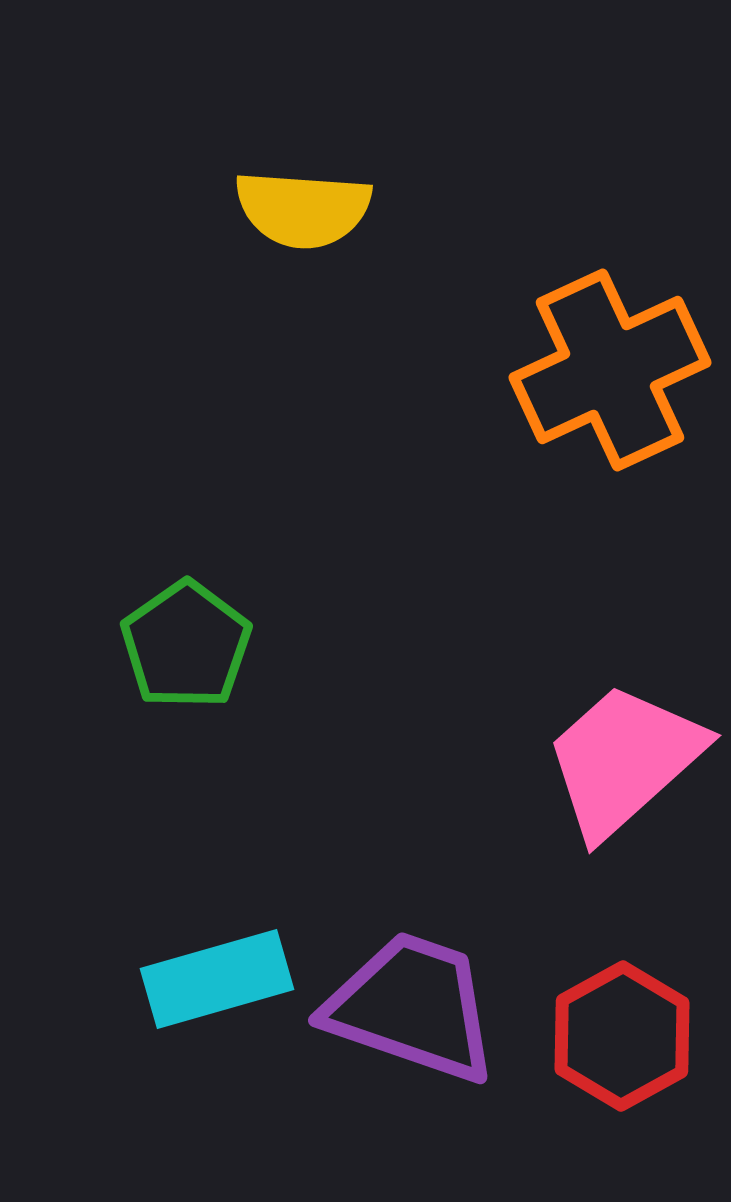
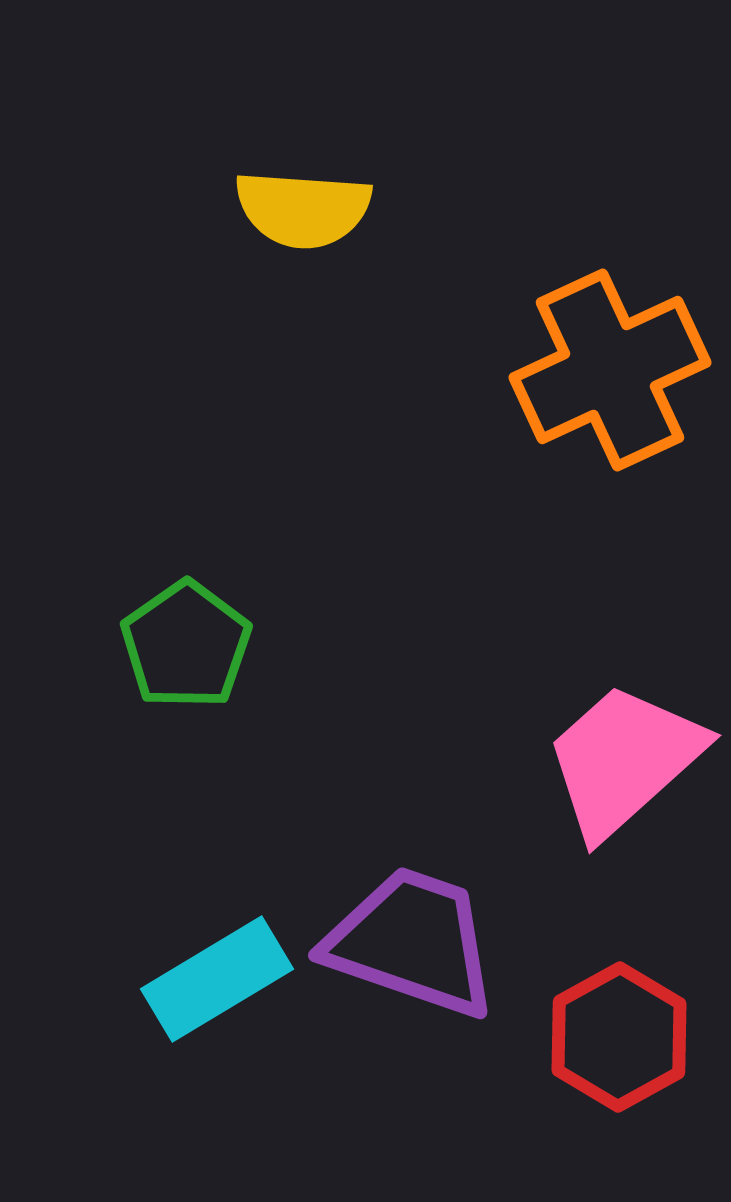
cyan rectangle: rotated 15 degrees counterclockwise
purple trapezoid: moved 65 px up
red hexagon: moved 3 px left, 1 px down
